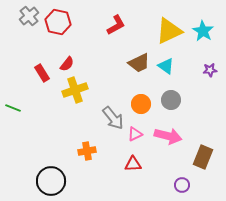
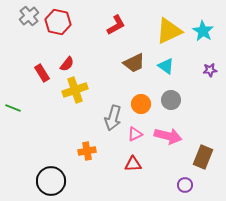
brown trapezoid: moved 5 px left
gray arrow: rotated 55 degrees clockwise
purple circle: moved 3 px right
